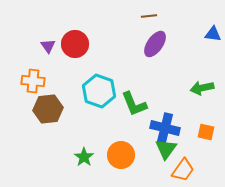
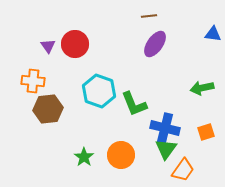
orange square: rotated 30 degrees counterclockwise
